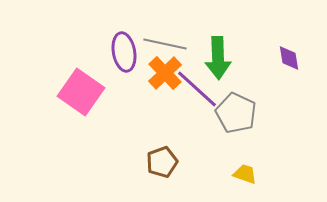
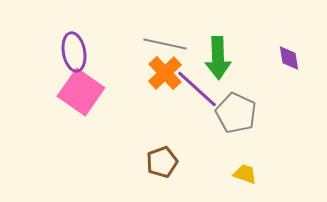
purple ellipse: moved 50 px left
